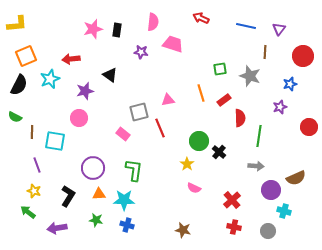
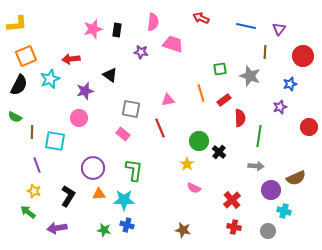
gray square at (139, 112): moved 8 px left, 3 px up; rotated 24 degrees clockwise
green star at (96, 220): moved 8 px right, 10 px down
